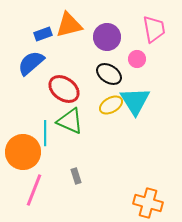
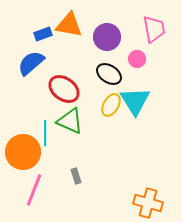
orange triangle: rotated 24 degrees clockwise
yellow ellipse: rotated 30 degrees counterclockwise
